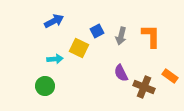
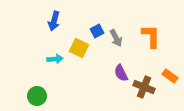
blue arrow: rotated 132 degrees clockwise
gray arrow: moved 5 px left, 2 px down; rotated 42 degrees counterclockwise
green circle: moved 8 px left, 10 px down
